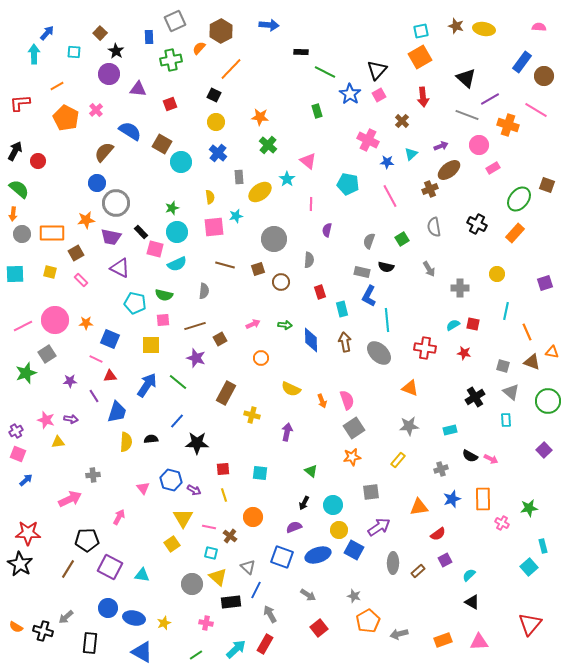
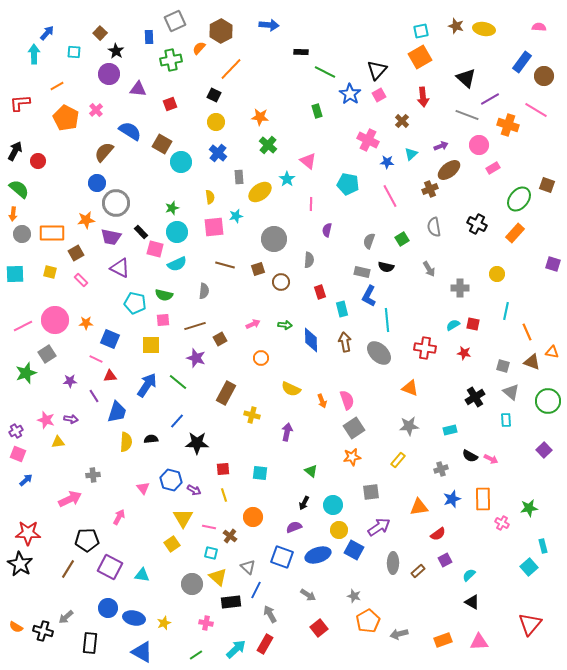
purple square at (545, 283): moved 8 px right, 19 px up; rotated 35 degrees clockwise
